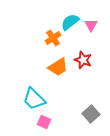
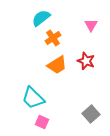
cyan semicircle: moved 29 px left, 4 px up
red star: moved 3 px right, 1 px down
orange trapezoid: moved 1 px left, 2 px up
cyan trapezoid: moved 1 px left, 1 px up
pink square: moved 2 px left
